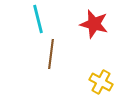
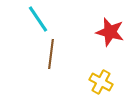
cyan line: rotated 20 degrees counterclockwise
red star: moved 16 px right, 8 px down
